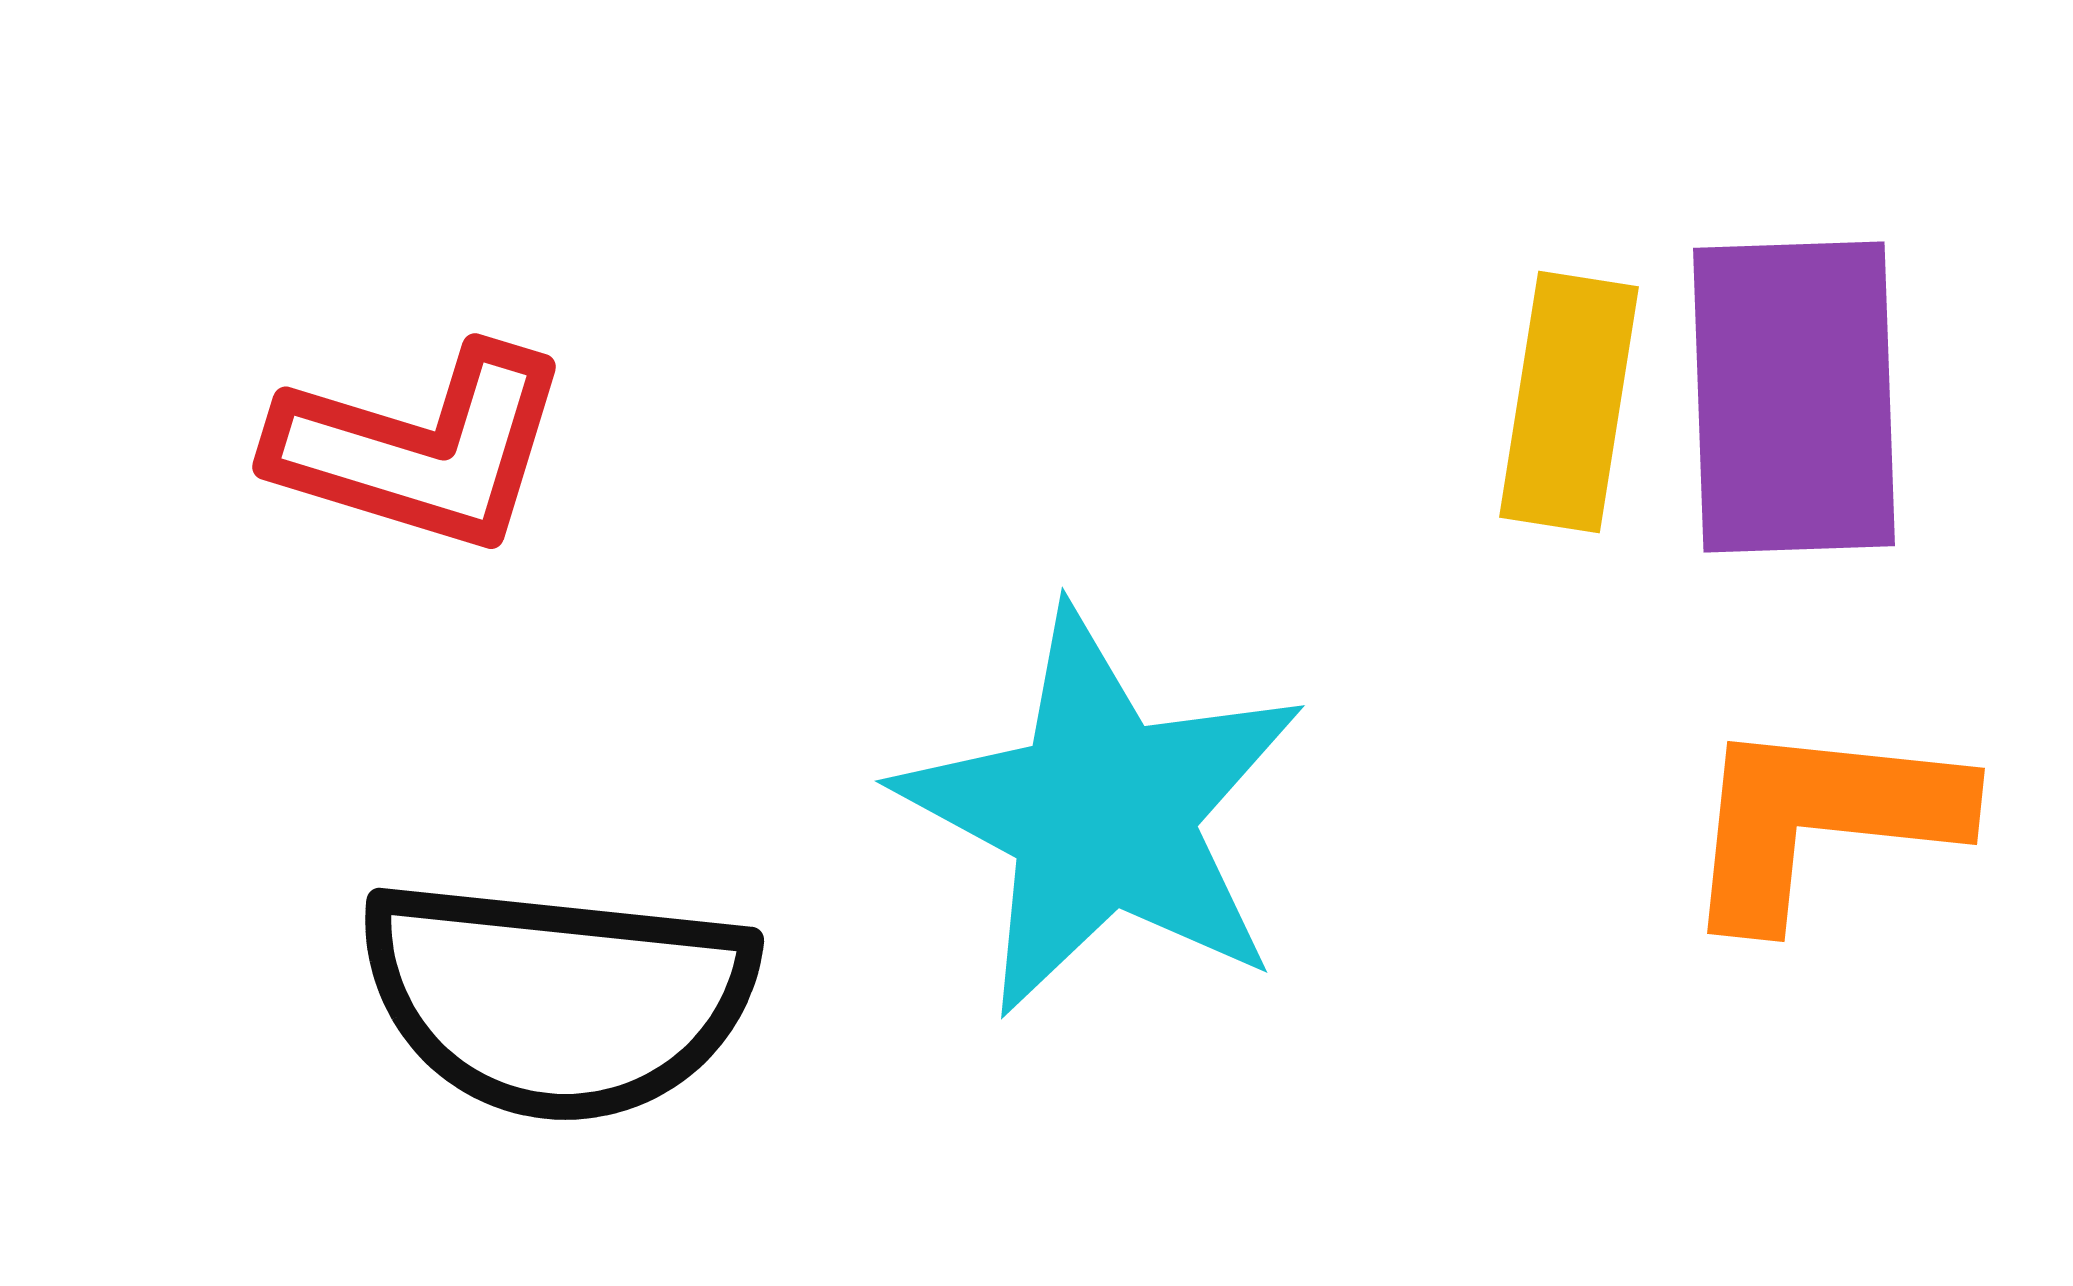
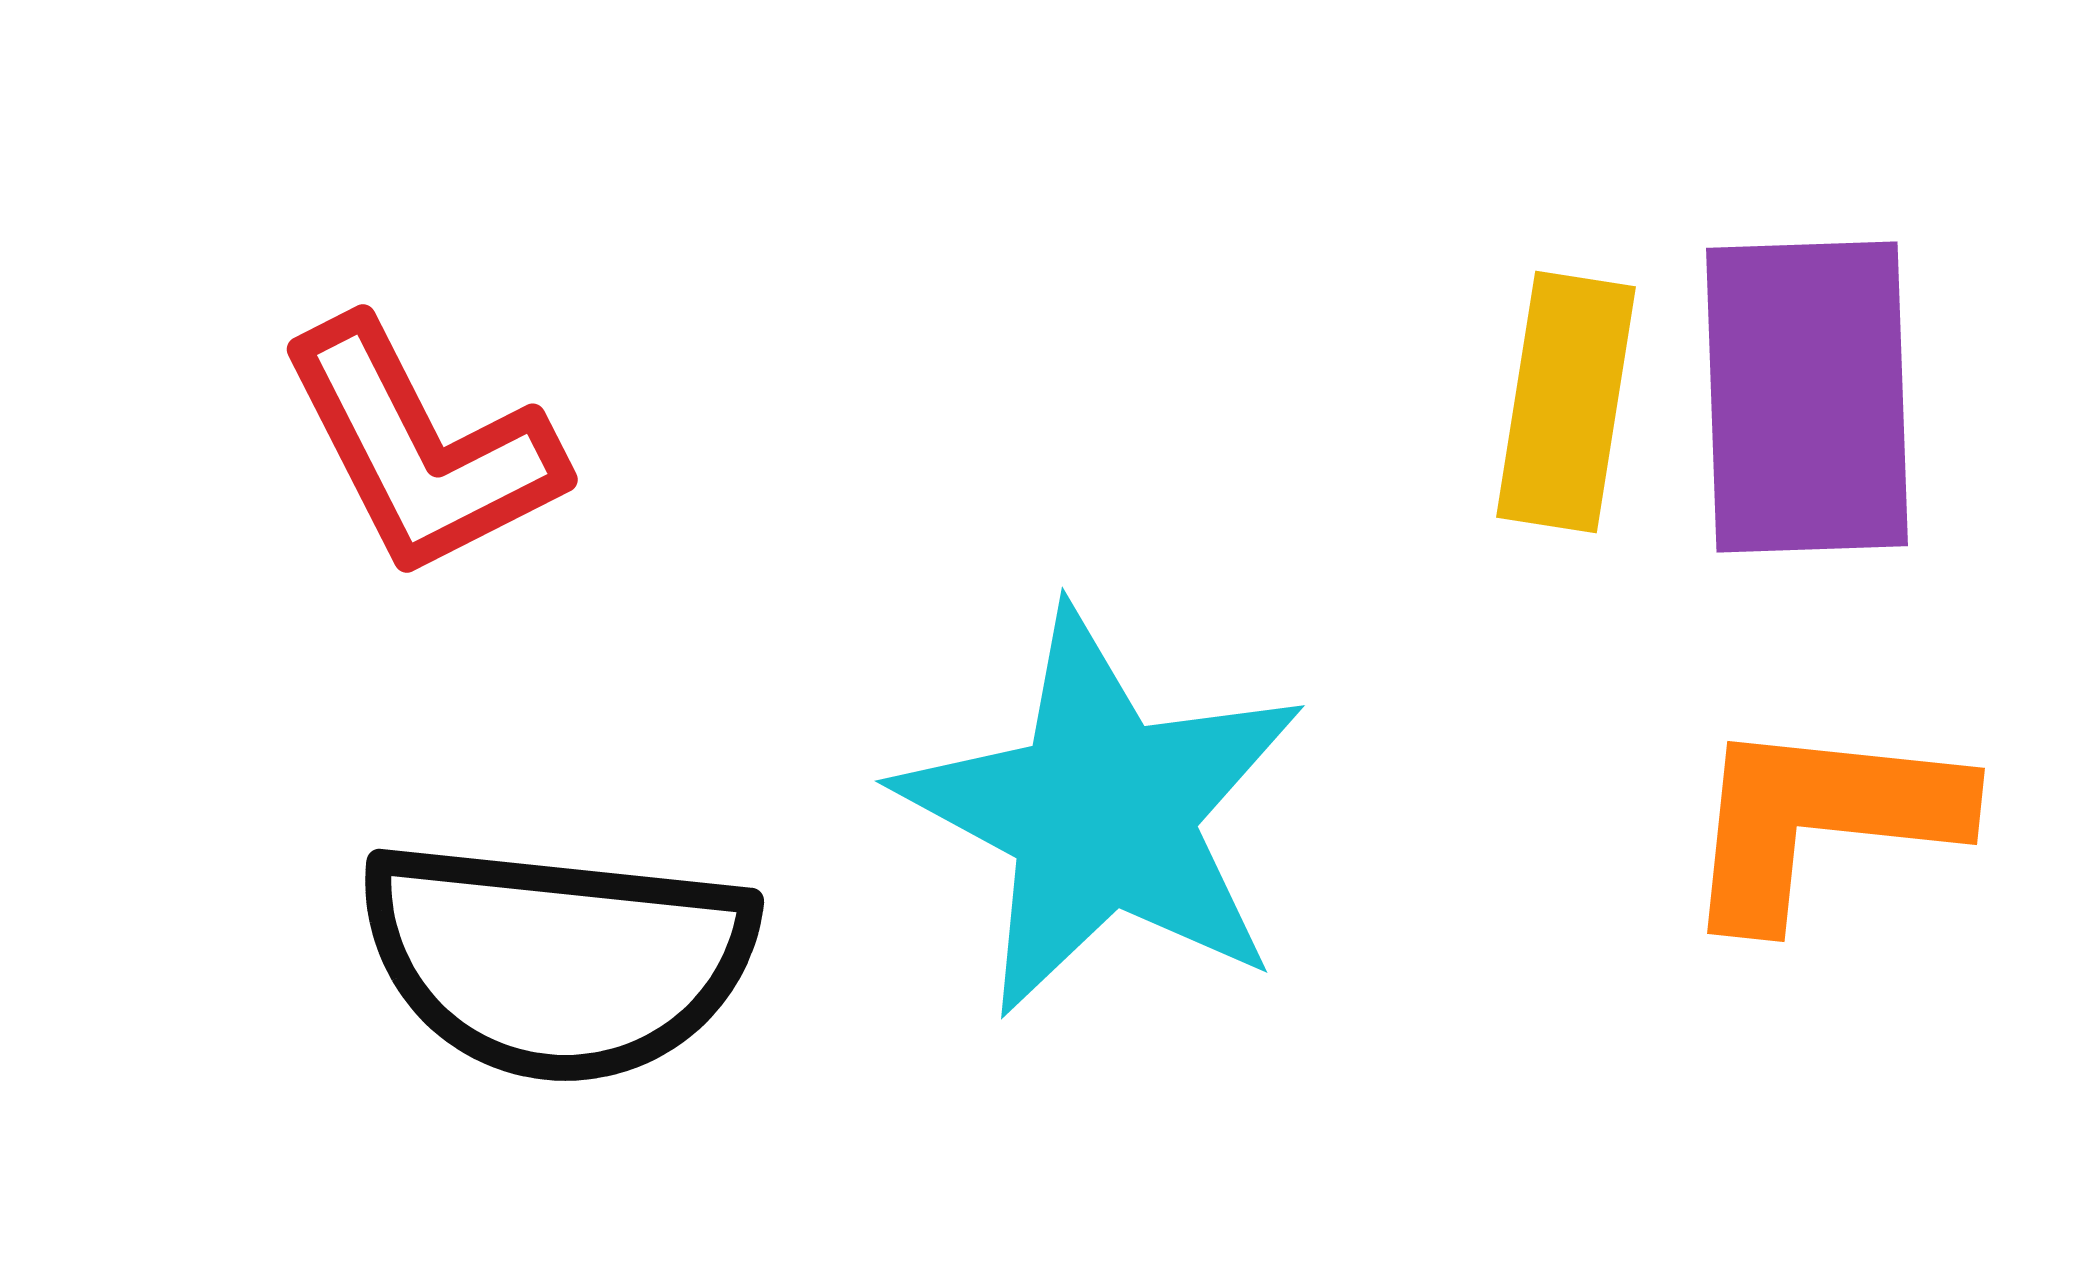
purple rectangle: moved 13 px right
yellow rectangle: moved 3 px left
red L-shape: rotated 46 degrees clockwise
black semicircle: moved 39 px up
